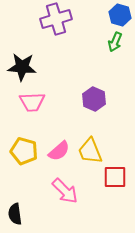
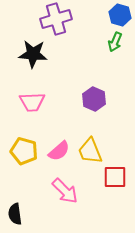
black star: moved 11 px right, 13 px up
